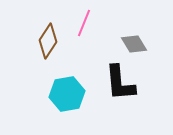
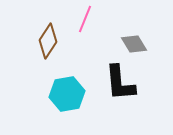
pink line: moved 1 px right, 4 px up
